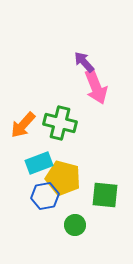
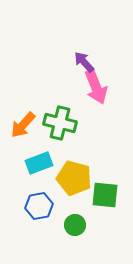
yellow pentagon: moved 11 px right
blue hexagon: moved 6 px left, 10 px down
